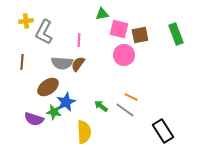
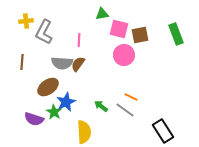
green star: rotated 21 degrees clockwise
